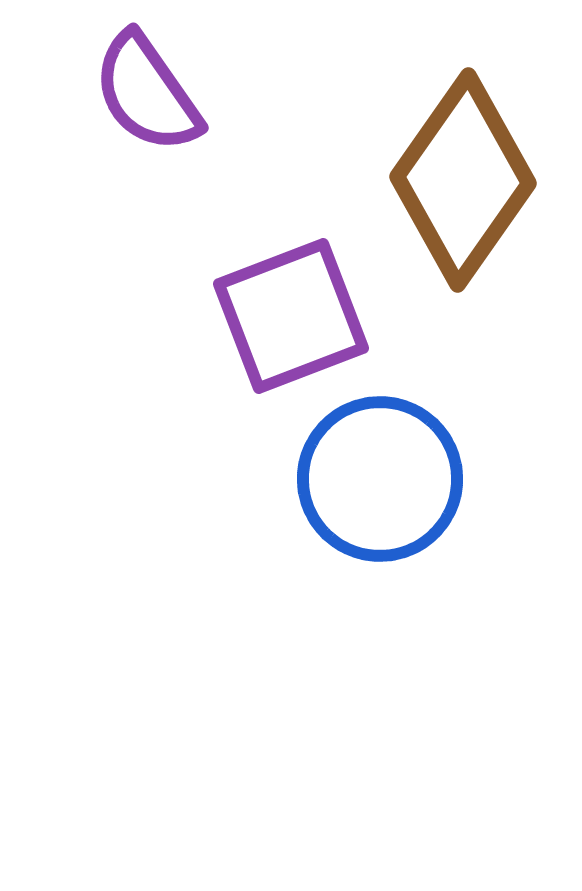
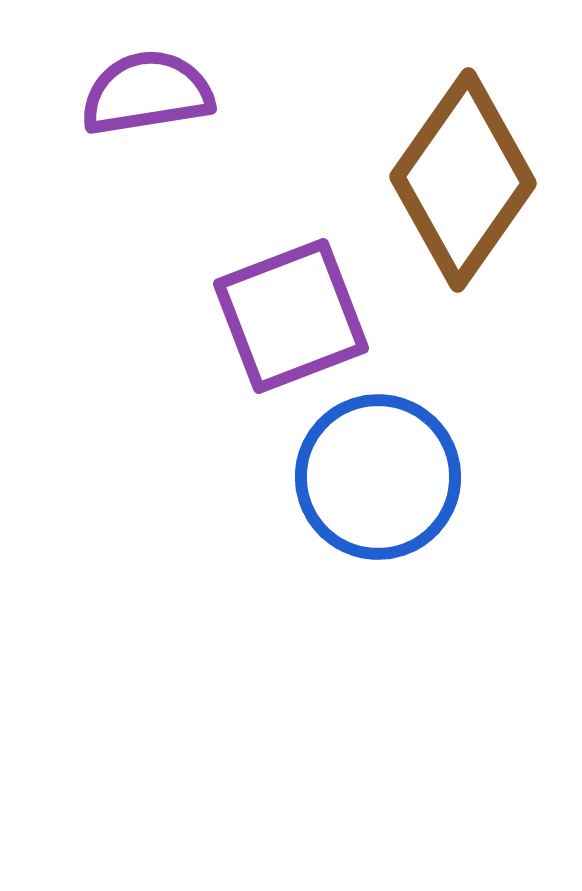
purple semicircle: rotated 116 degrees clockwise
blue circle: moved 2 px left, 2 px up
